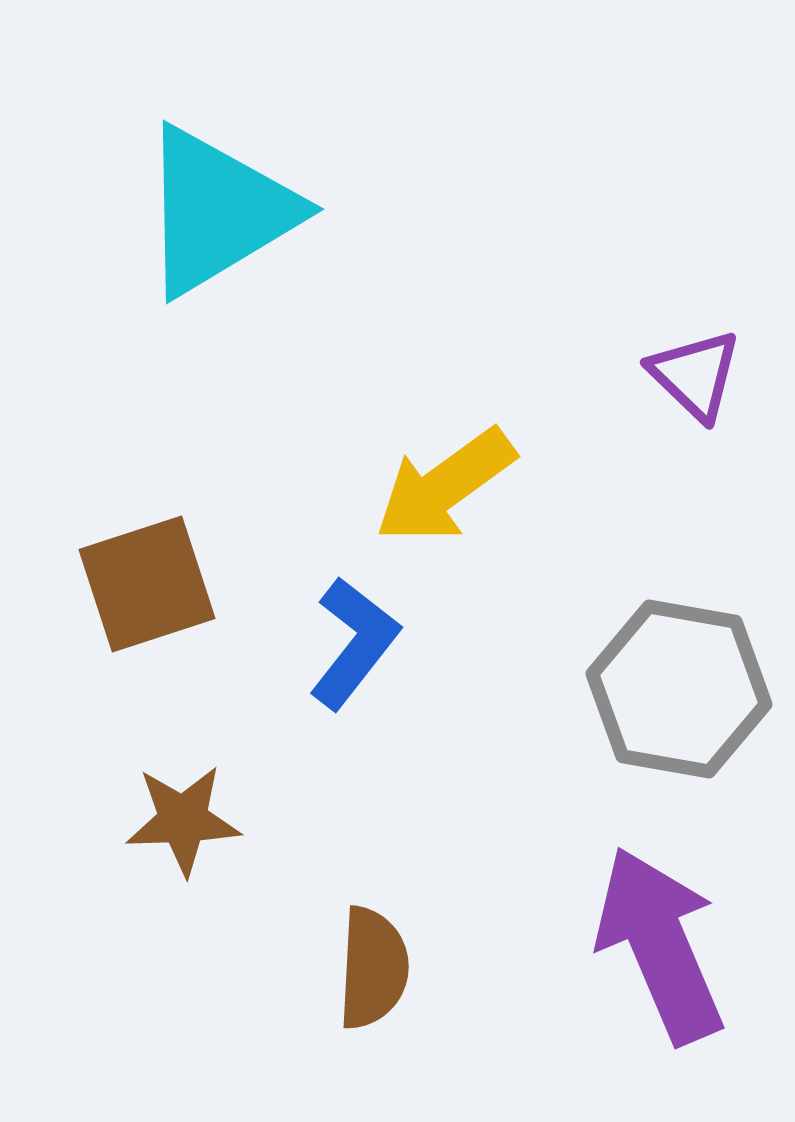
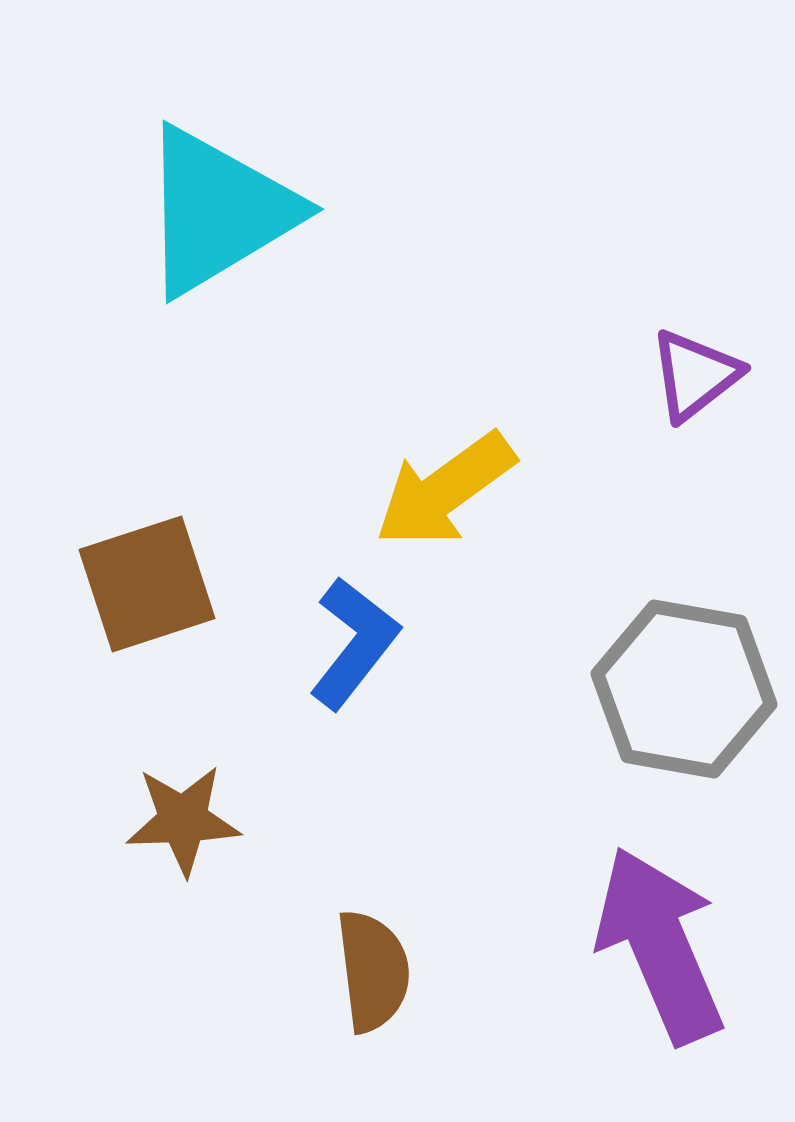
purple triangle: rotated 38 degrees clockwise
yellow arrow: moved 4 px down
gray hexagon: moved 5 px right
brown semicircle: moved 3 px down; rotated 10 degrees counterclockwise
